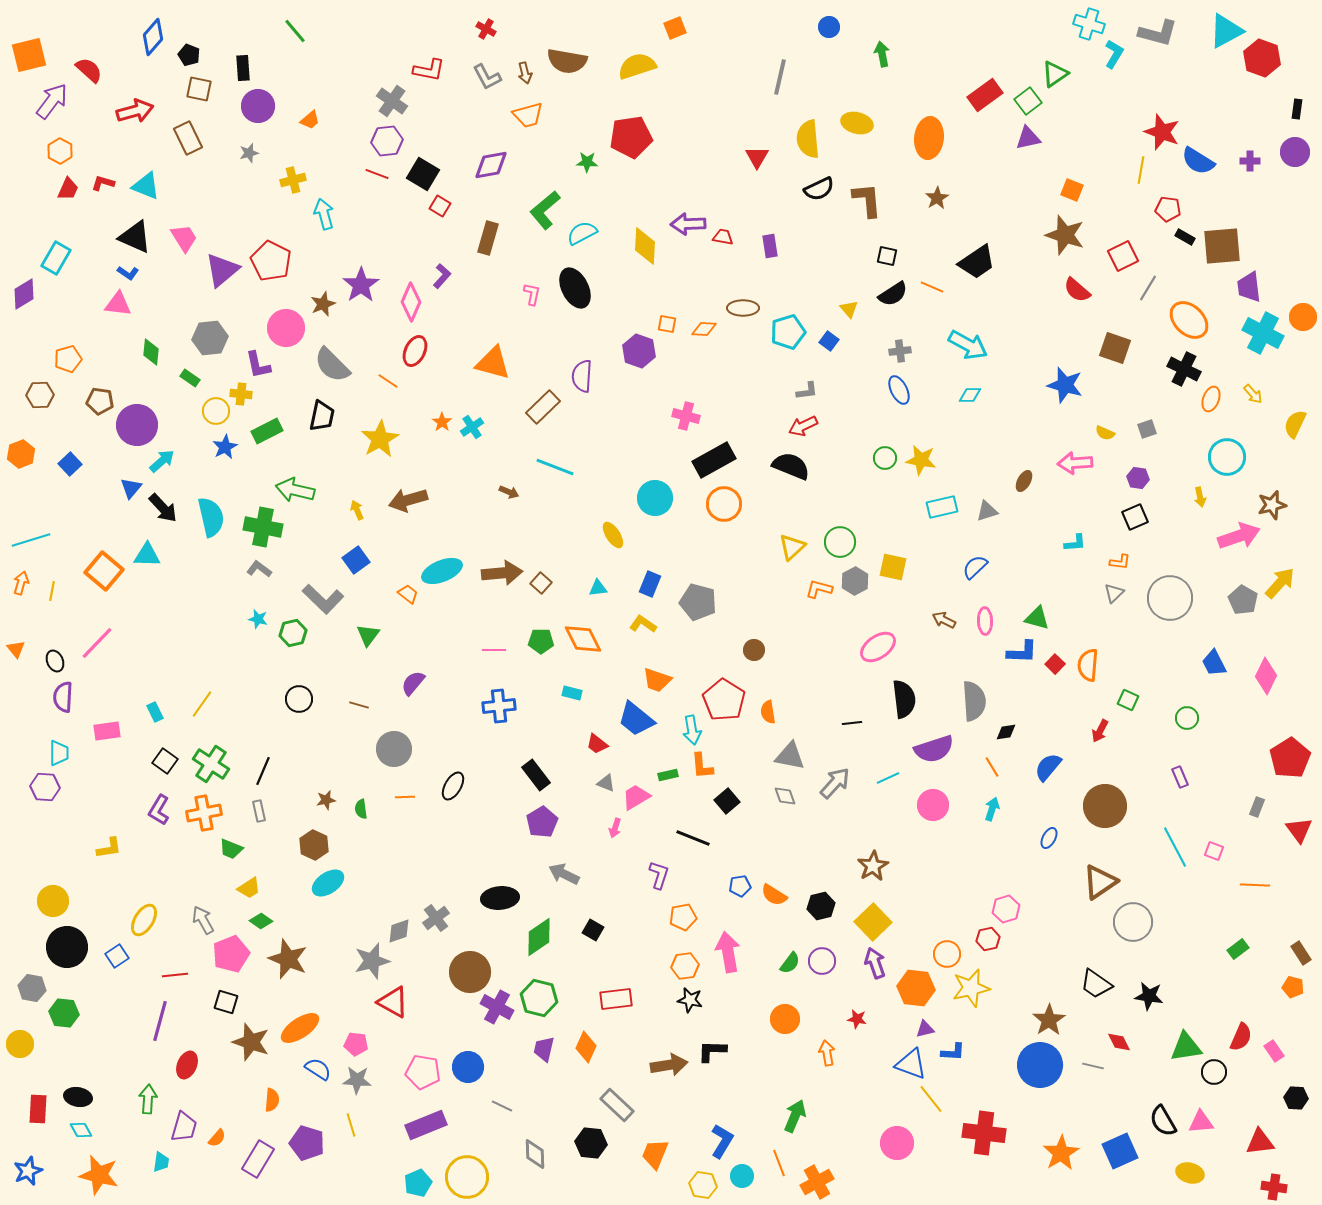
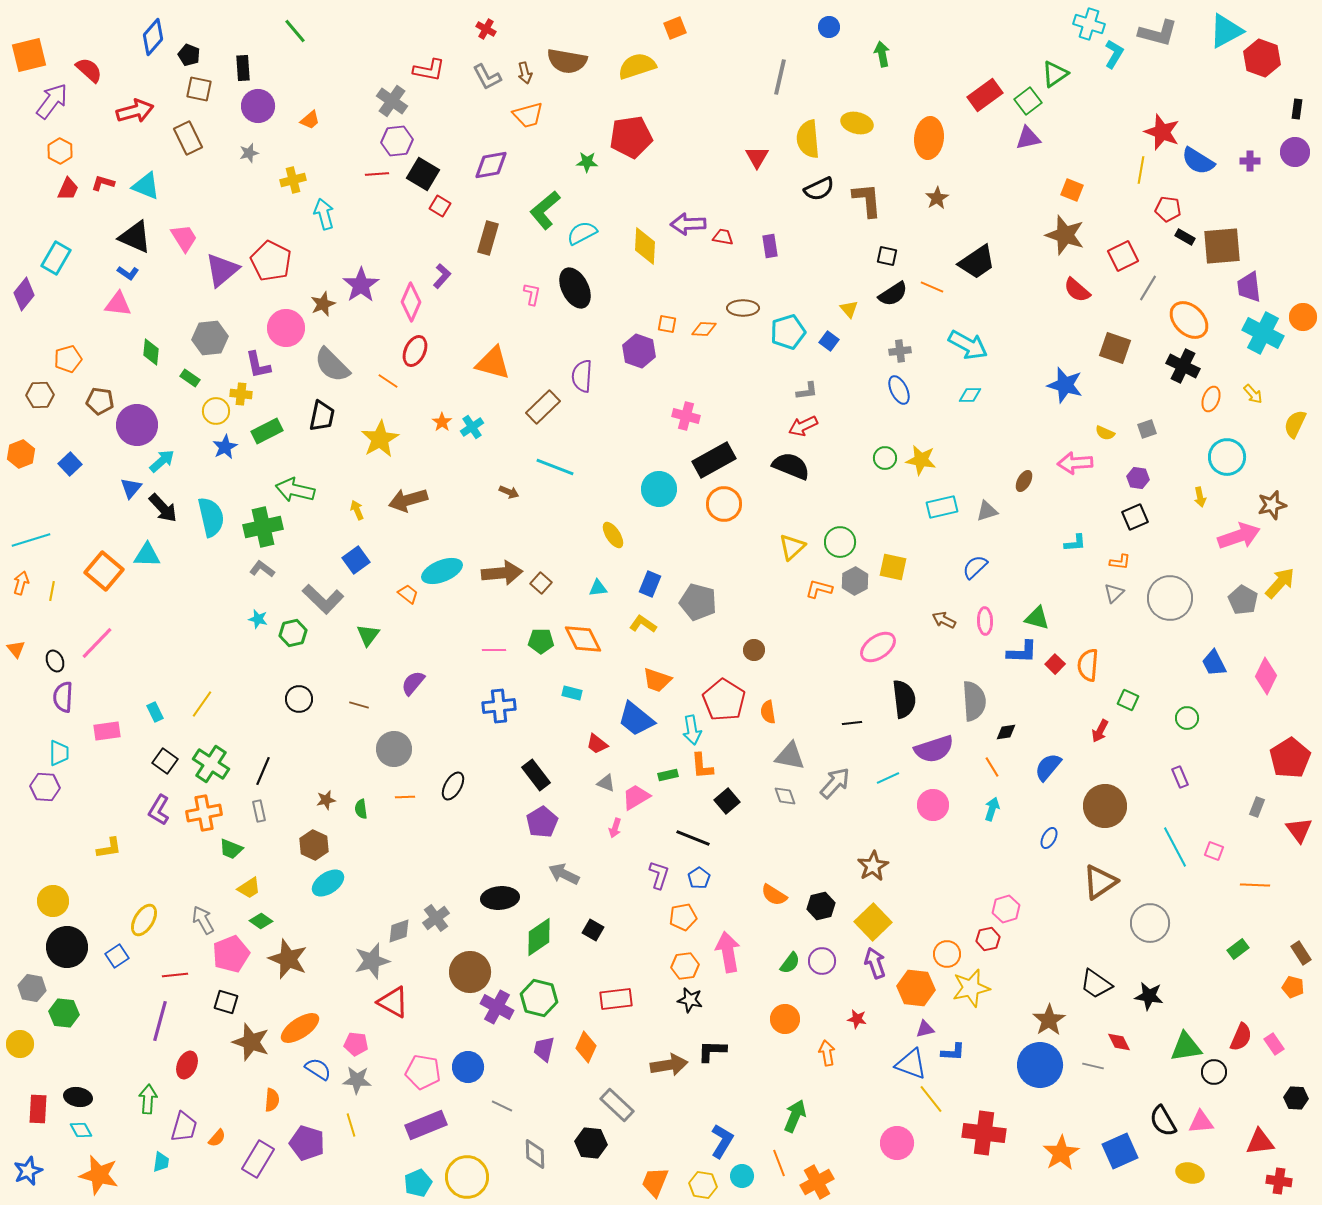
purple hexagon at (387, 141): moved 10 px right
red line at (377, 174): rotated 25 degrees counterclockwise
purple diamond at (24, 294): rotated 20 degrees counterclockwise
black cross at (1184, 369): moved 1 px left, 3 px up
cyan circle at (655, 498): moved 4 px right, 9 px up
green cross at (263, 527): rotated 24 degrees counterclockwise
gray L-shape at (259, 569): moved 3 px right
blue pentagon at (740, 886): moved 41 px left, 8 px up; rotated 25 degrees counterclockwise
gray circle at (1133, 922): moved 17 px right, 1 px down
pink rectangle at (1274, 1051): moved 7 px up
orange trapezoid at (655, 1154): moved 28 px down
red cross at (1274, 1187): moved 5 px right, 6 px up
